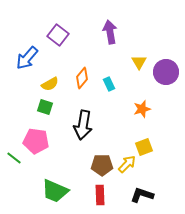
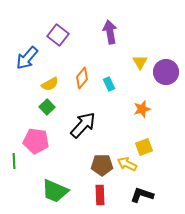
yellow triangle: moved 1 px right
green square: moved 2 px right; rotated 28 degrees clockwise
black arrow: rotated 148 degrees counterclockwise
green line: moved 3 px down; rotated 49 degrees clockwise
yellow arrow: rotated 108 degrees counterclockwise
